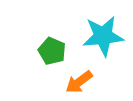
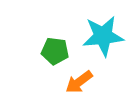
green pentagon: moved 3 px right; rotated 16 degrees counterclockwise
